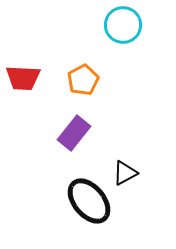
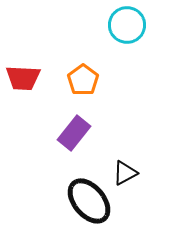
cyan circle: moved 4 px right
orange pentagon: rotated 8 degrees counterclockwise
